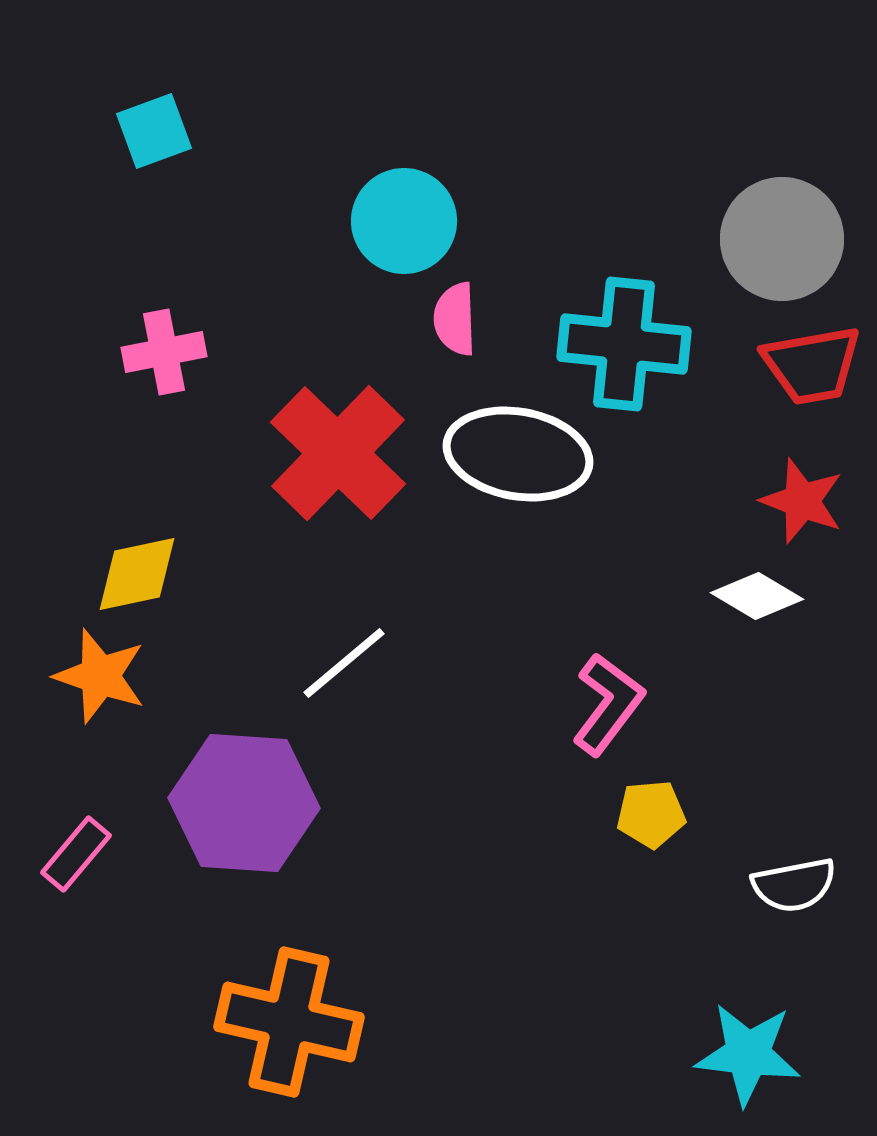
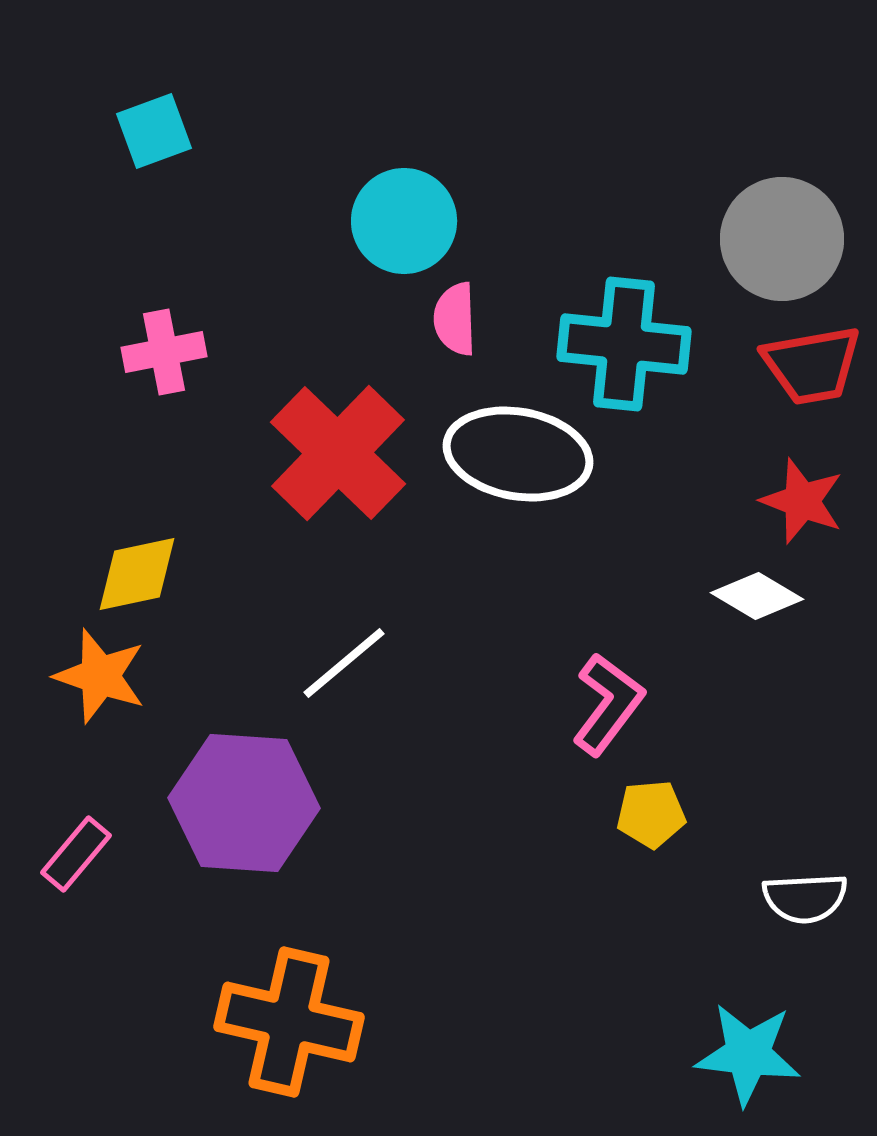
white semicircle: moved 11 px right, 13 px down; rotated 8 degrees clockwise
